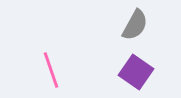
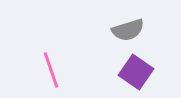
gray semicircle: moved 7 px left, 5 px down; rotated 44 degrees clockwise
